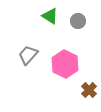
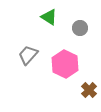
green triangle: moved 1 px left, 1 px down
gray circle: moved 2 px right, 7 px down
